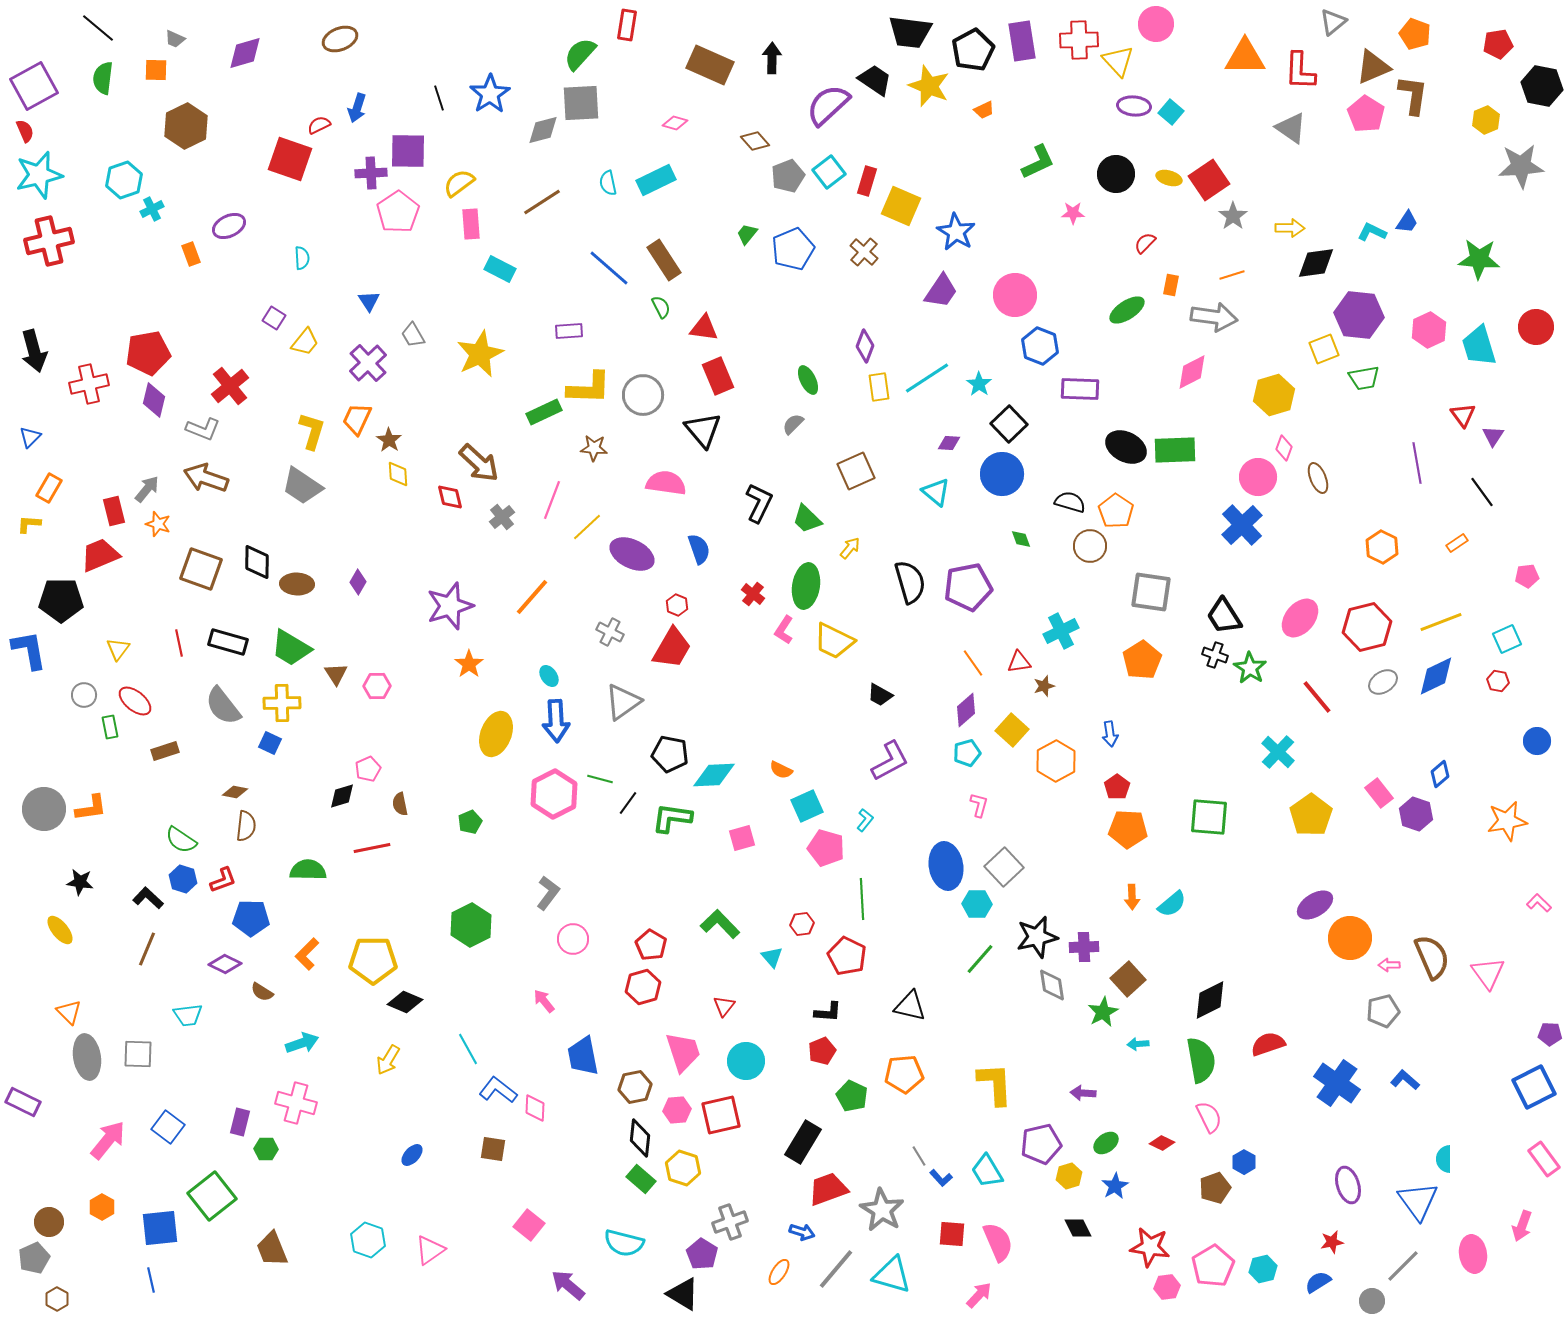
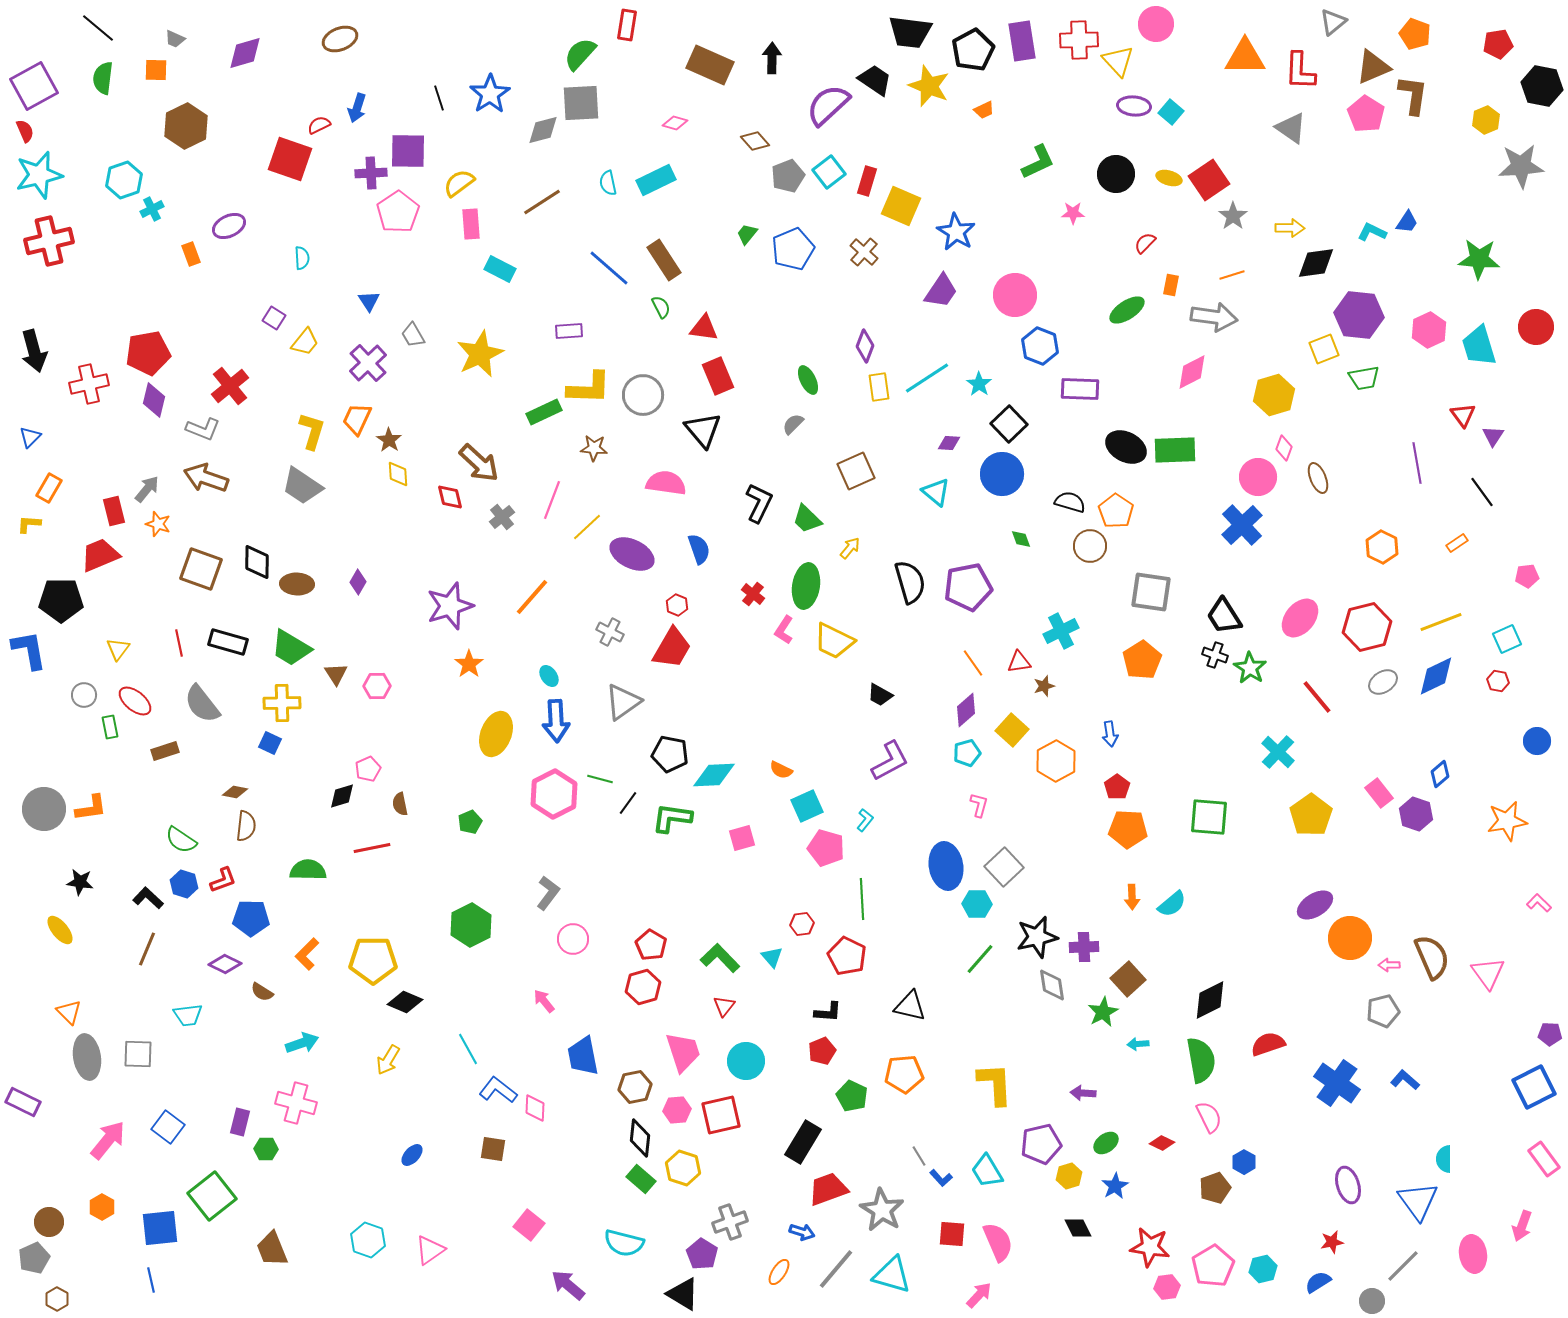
gray semicircle at (223, 706): moved 21 px left, 2 px up
blue hexagon at (183, 879): moved 1 px right, 5 px down
green L-shape at (720, 924): moved 34 px down
